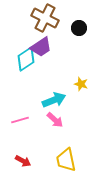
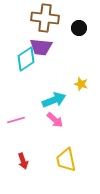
brown cross: rotated 20 degrees counterclockwise
purple trapezoid: rotated 40 degrees clockwise
pink line: moved 4 px left
red arrow: rotated 42 degrees clockwise
